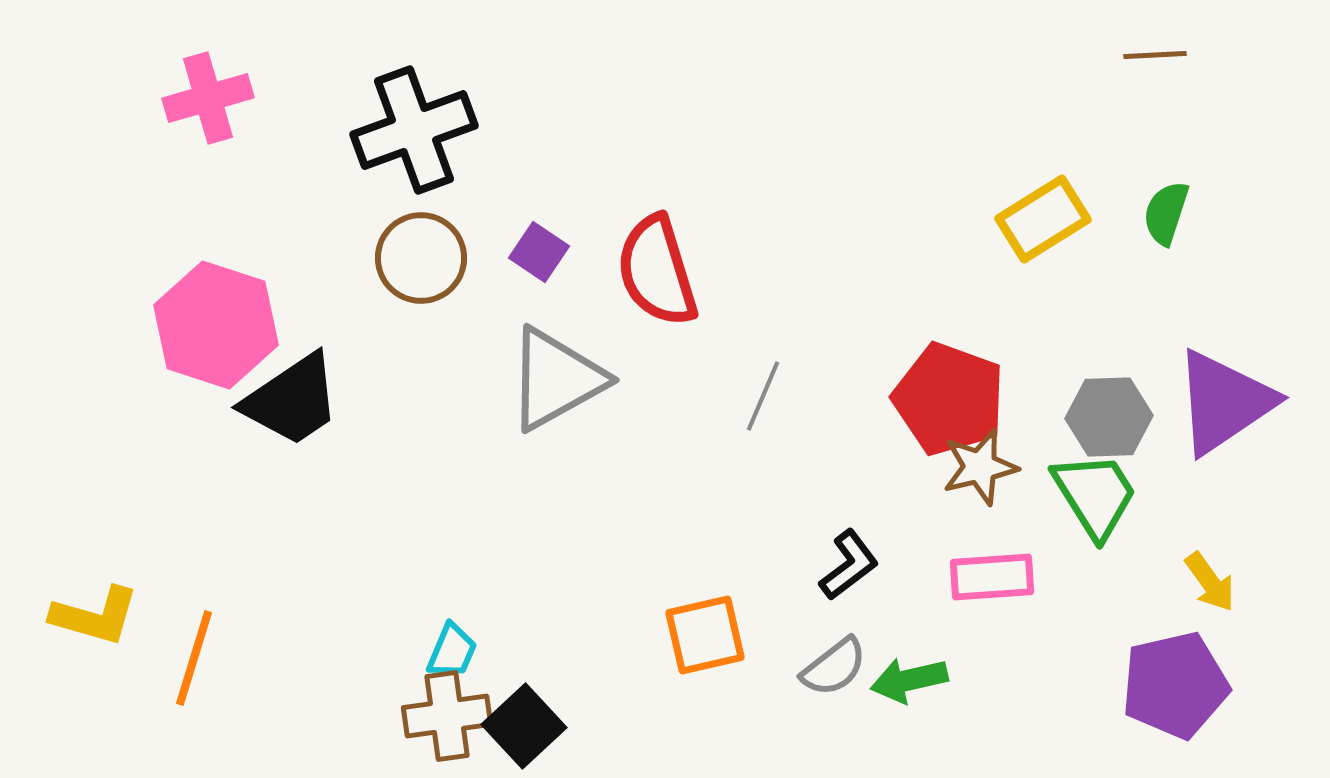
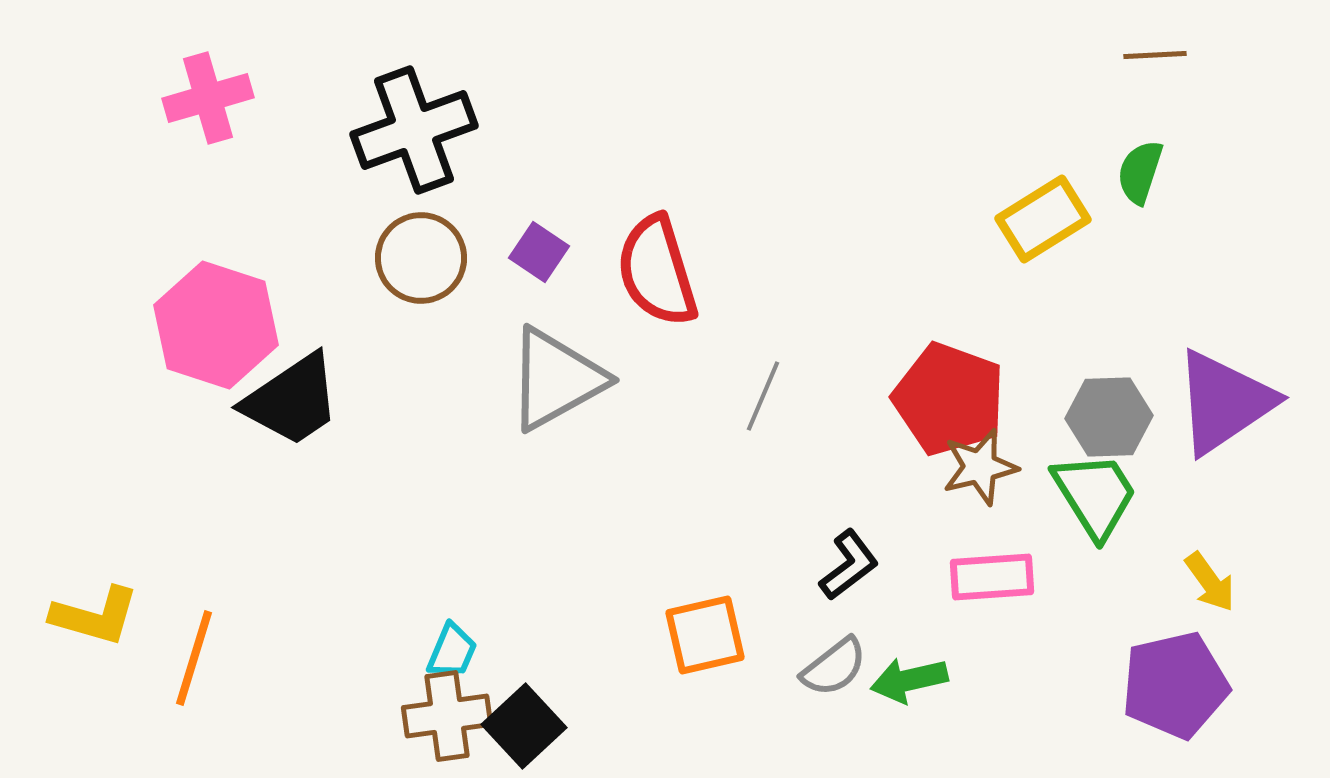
green semicircle: moved 26 px left, 41 px up
